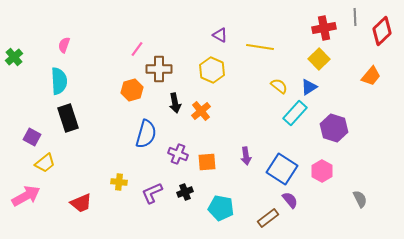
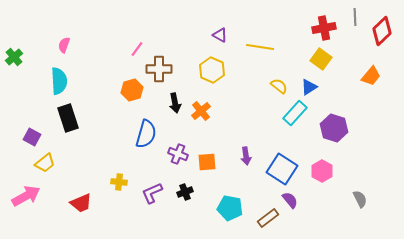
yellow square: moved 2 px right; rotated 10 degrees counterclockwise
cyan pentagon: moved 9 px right
